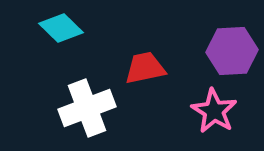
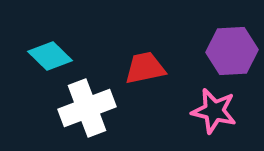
cyan diamond: moved 11 px left, 28 px down
pink star: rotated 18 degrees counterclockwise
